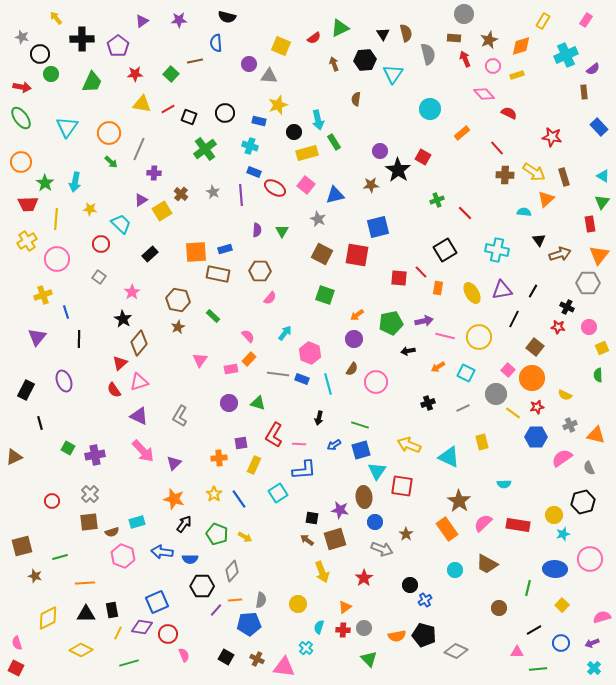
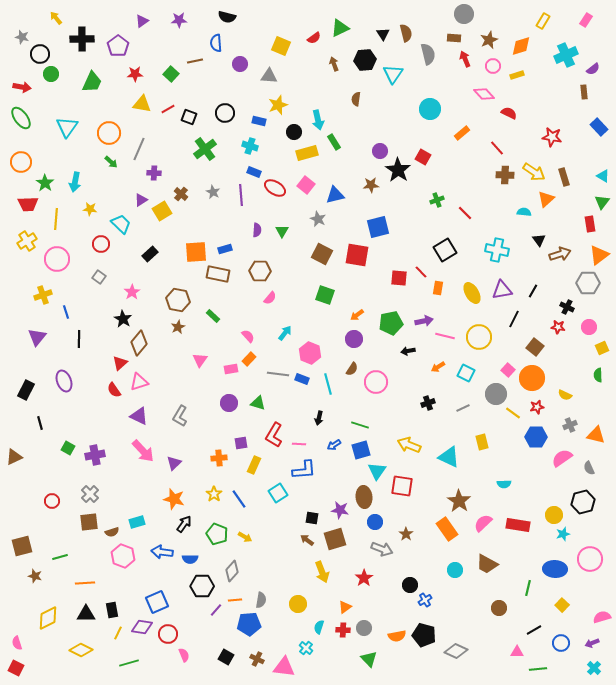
purple circle at (249, 64): moved 9 px left
orange triangle at (599, 255): rotated 15 degrees clockwise
